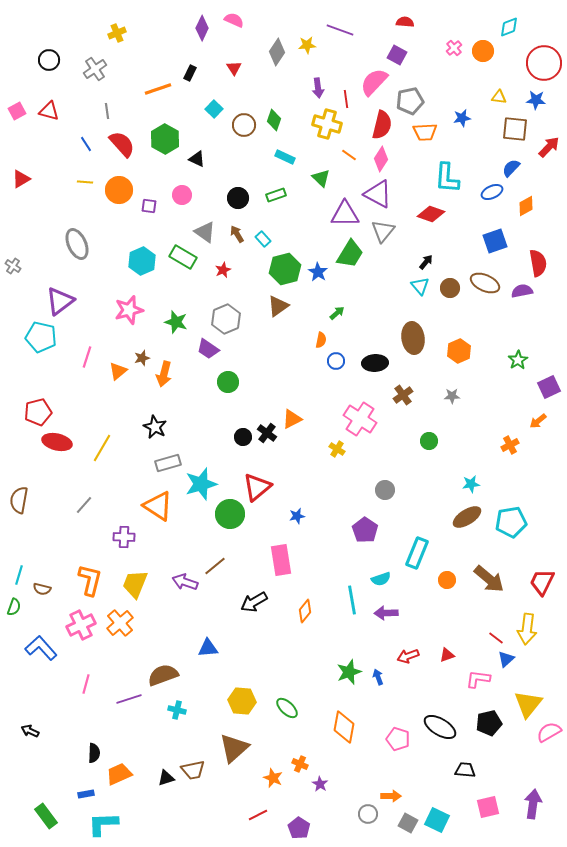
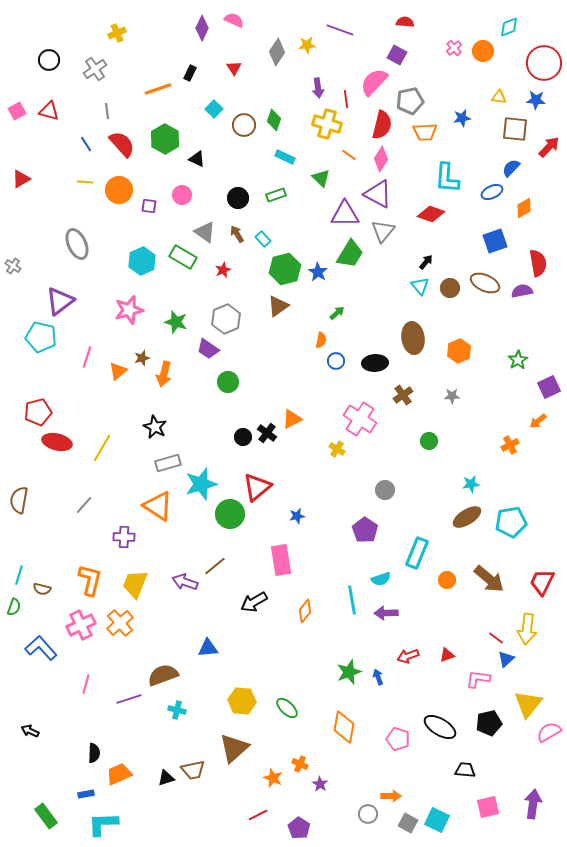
orange diamond at (526, 206): moved 2 px left, 2 px down
